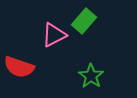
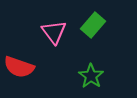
green rectangle: moved 9 px right, 4 px down
pink triangle: moved 3 px up; rotated 40 degrees counterclockwise
